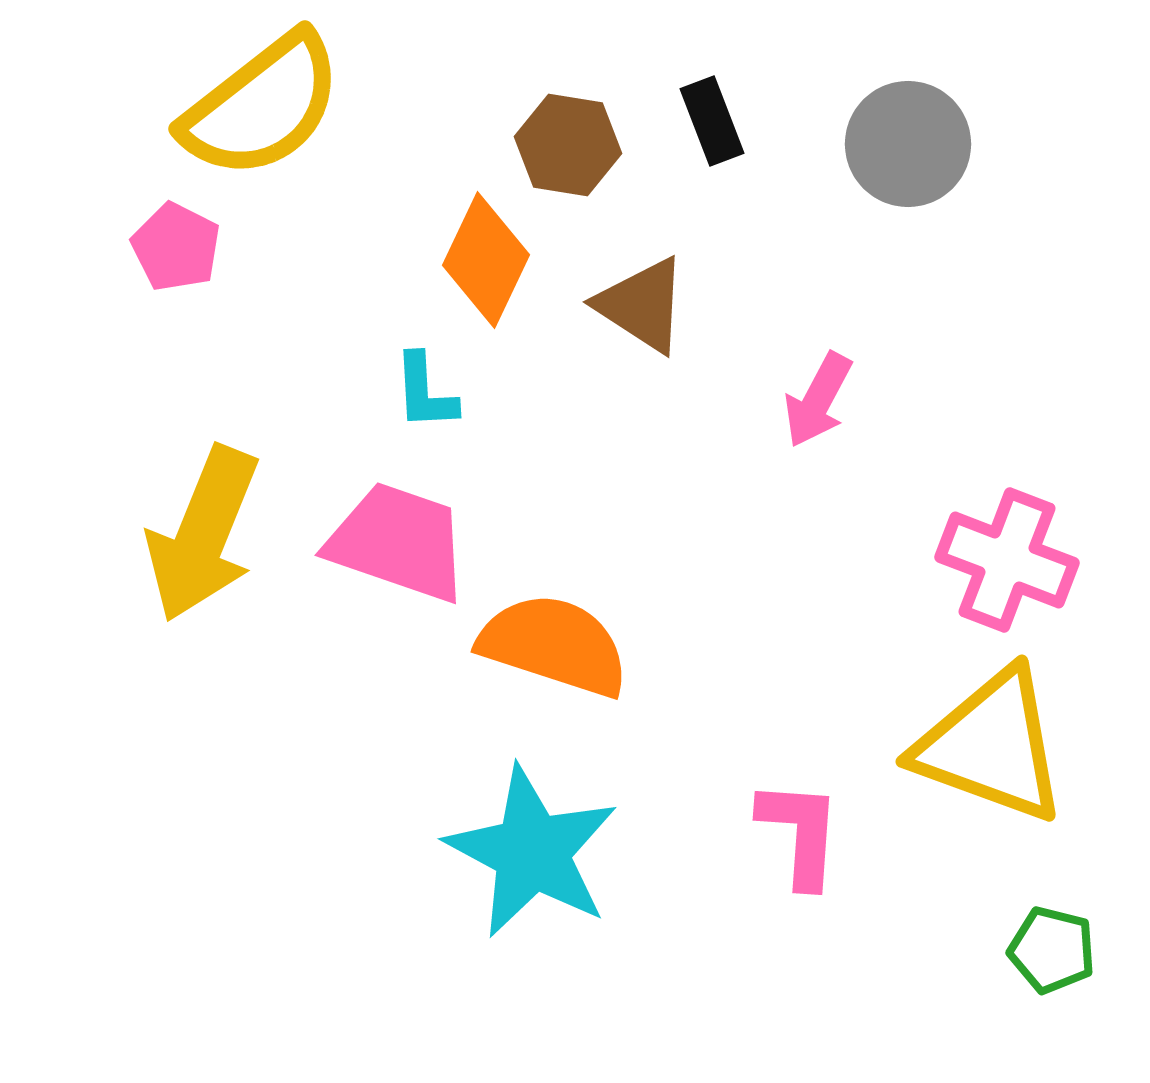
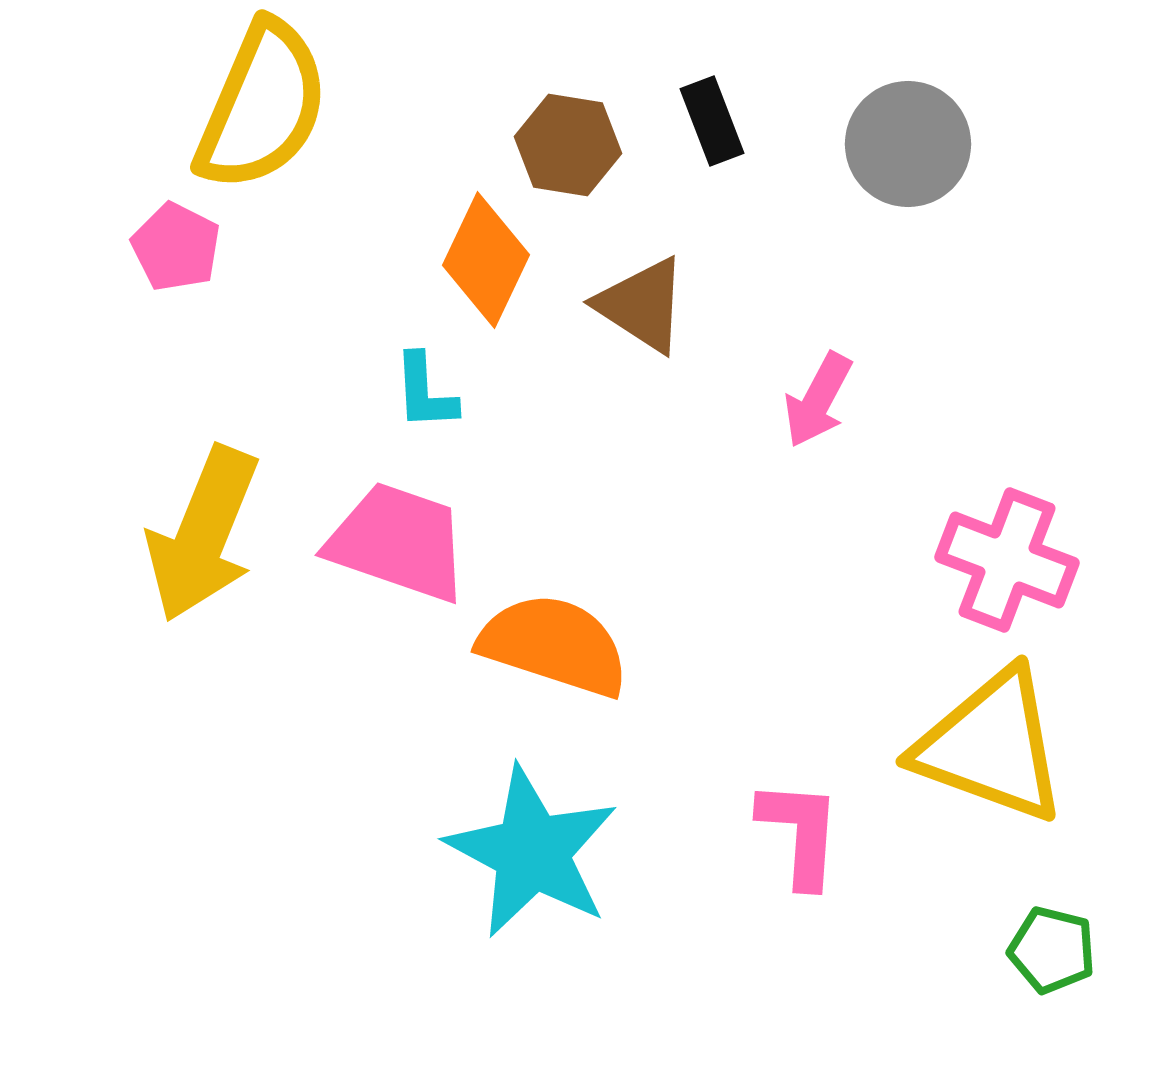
yellow semicircle: rotated 29 degrees counterclockwise
